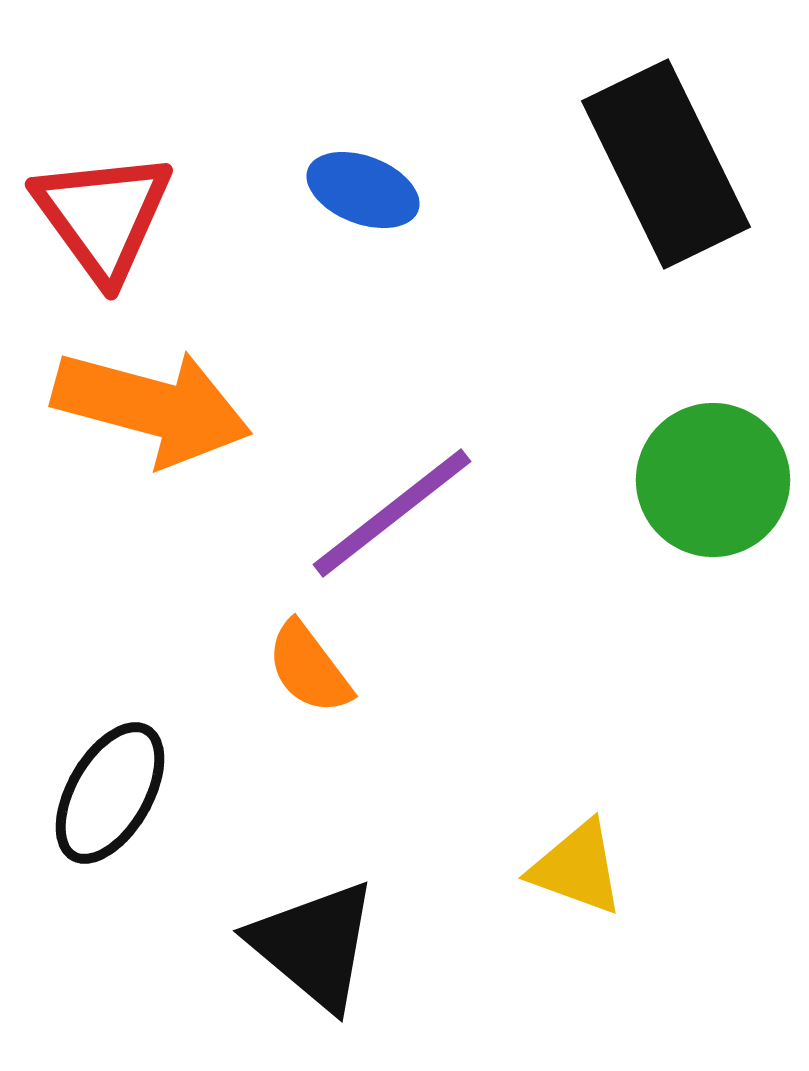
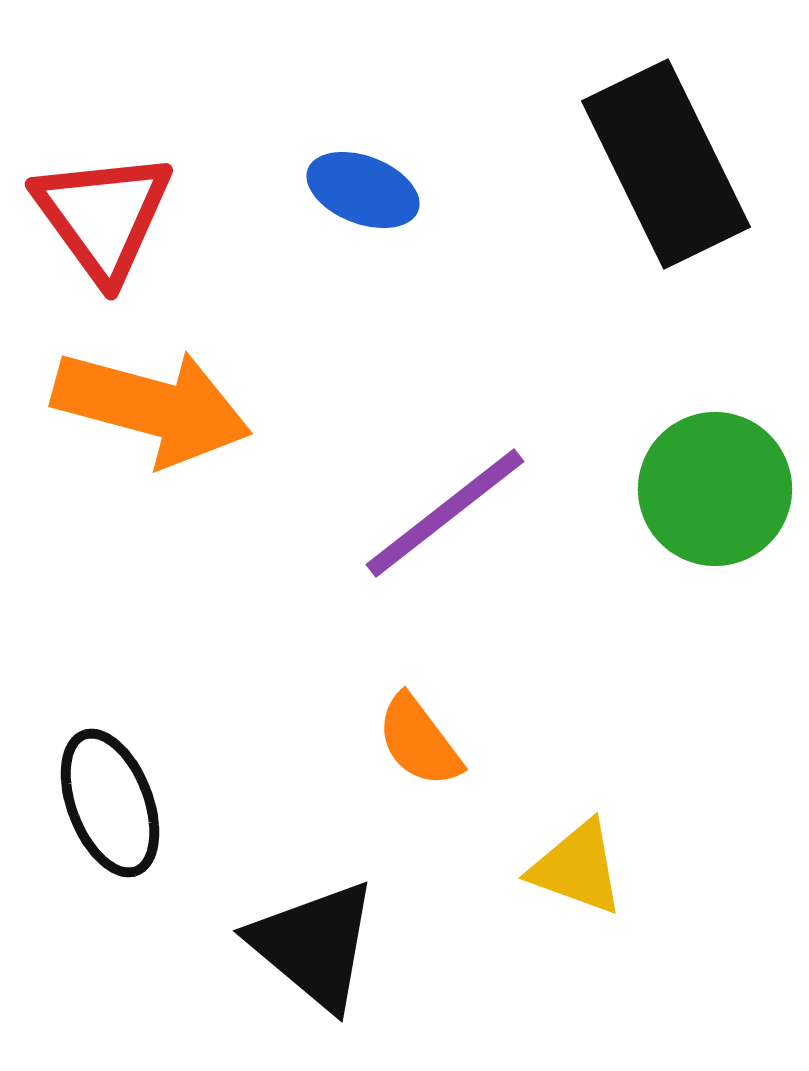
green circle: moved 2 px right, 9 px down
purple line: moved 53 px right
orange semicircle: moved 110 px right, 73 px down
black ellipse: moved 10 px down; rotated 51 degrees counterclockwise
